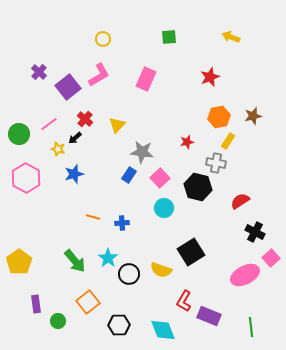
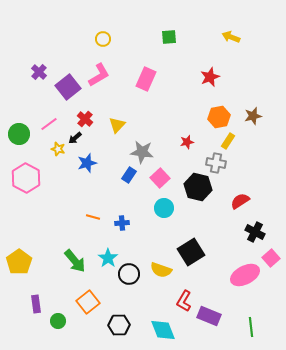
blue star at (74, 174): moved 13 px right, 11 px up
